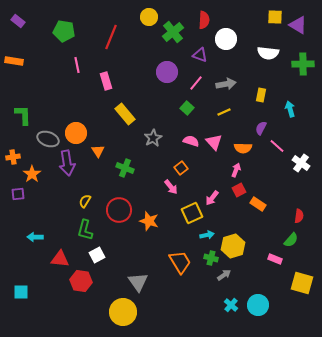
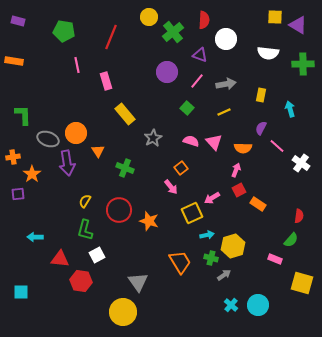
purple rectangle at (18, 21): rotated 24 degrees counterclockwise
pink line at (196, 83): moved 1 px right, 2 px up
pink arrow at (212, 198): rotated 21 degrees clockwise
